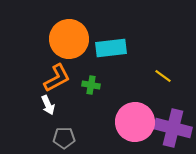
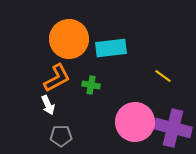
gray pentagon: moved 3 px left, 2 px up
